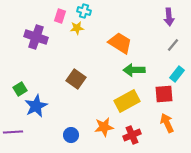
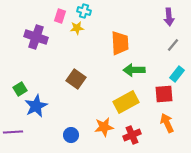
orange trapezoid: rotated 55 degrees clockwise
yellow rectangle: moved 1 px left, 1 px down
